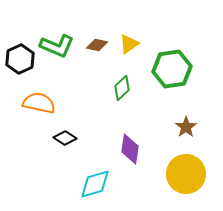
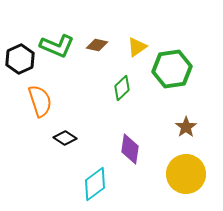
yellow triangle: moved 8 px right, 3 px down
orange semicircle: moved 1 px right, 2 px up; rotated 60 degrees clockwise
cyan diamond: rotated 20 degrees counterclockwise
